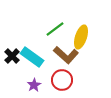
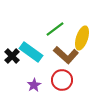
yellow ellipse: moved 1 px right, 1 px down
cyan rectangle: moved 1 px left, 5 px up
